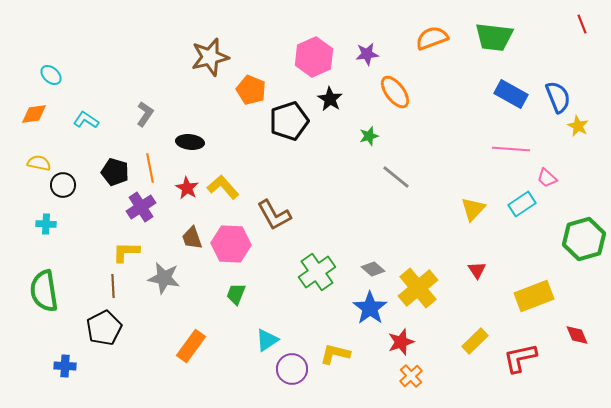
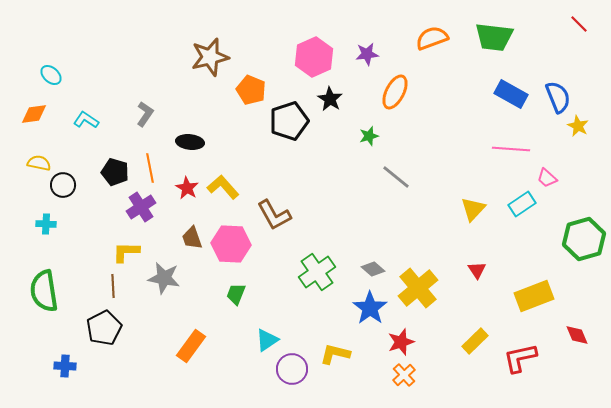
red line at (582, 24): moved 3 px left; rotated 24 degrees counterclockwise
orange ellipse at (395, 92): rotated 64 degrees clockwise
orange cross at (411, 376): moved 7 px left, 1 px up
